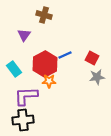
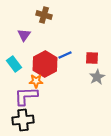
red square: rotated 24 degrees counterclockwise
cyan rectangle: moved 5 px up
gray star: rotated 21 degrees counterclockwise
orange star: moved 13 px left
